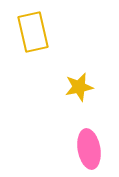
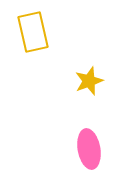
yellow star: moved 10 px right, 6 px up; rotated 8 degrees counterclockwise
